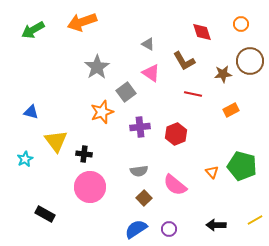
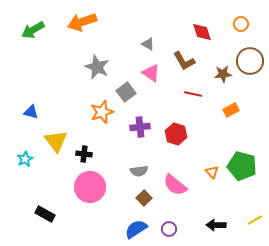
gray star: rotated 15 degrees counterclockwise
red hexagon: rotated 20 degrees counterclockwise
